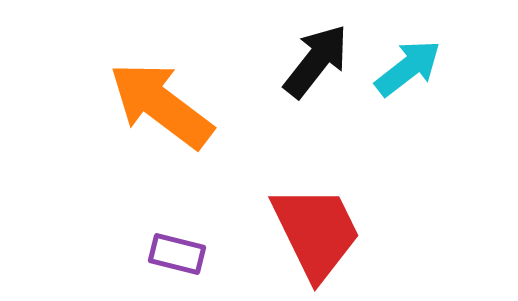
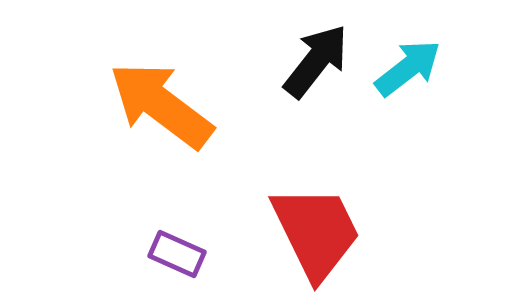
purple rectangle: rotated 10 degrees clockwise
